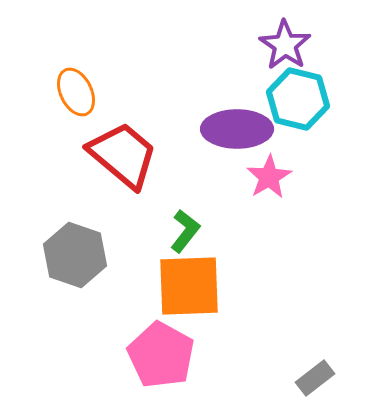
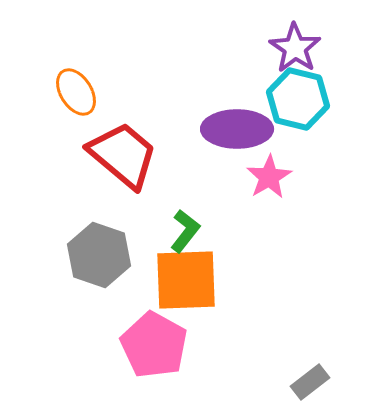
purple star: moved 10 px right, 3 px down
orange ellipse: rotated 6 degrees counterclockwise
gray hexagon: moved 24 px right
orange square: moved 3 px left, 6 px up
pink pentagon: moved 7 px left, 10 px up
gray rectangle: moved 5 px left, 4 px down
